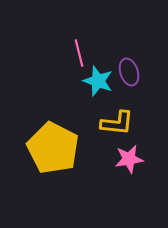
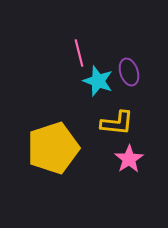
yellow pentagon: rotated 27 degrees clockwise
pink star: rotated 24 degrees counterclockwise
